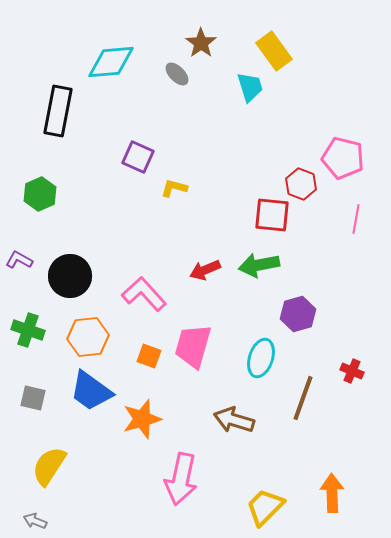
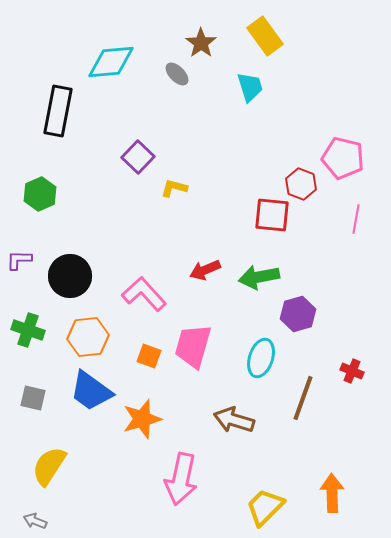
yellow rectangle: moved 9 px left, 15 px up
purple square: rotated 20 degrees clockwise
purple L-shape: rotated 28 degrees counterclockwise
green arrow: moved 12 px down
